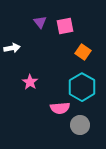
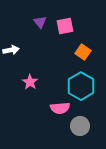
white arrow: moved 1 px left, 2 px down
cyan hexagon: moved 1 px left, 1 px up
gray circle: moved 1 px down
